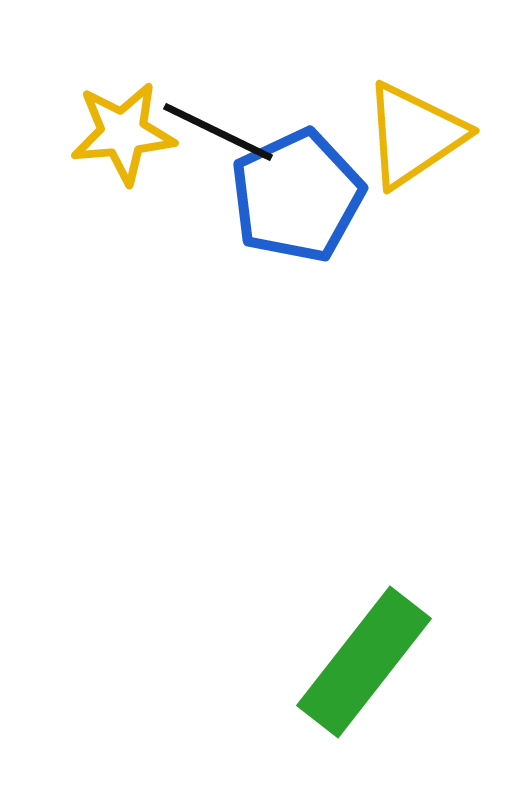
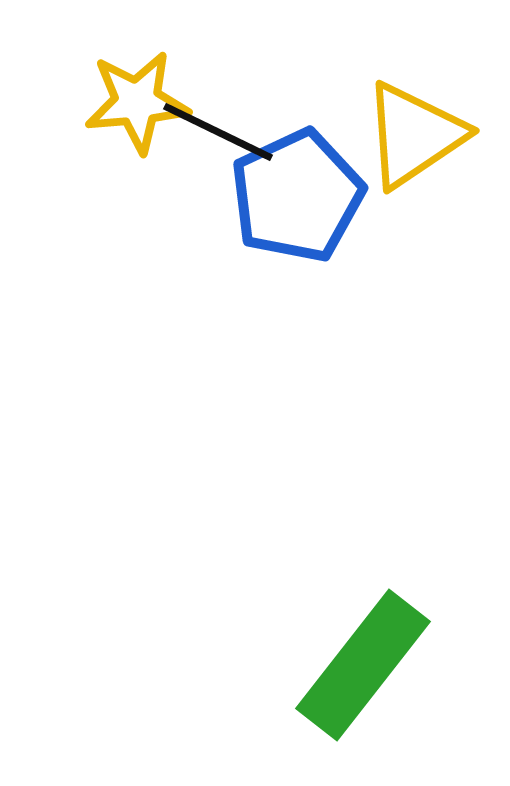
yellow star: moved 14 px right, 31 px up
green rectangle: moved 1 px left, 3 px down
